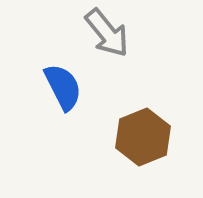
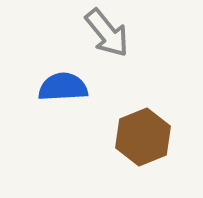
blue semicircle: rotated 66 degrees counterclockwise
